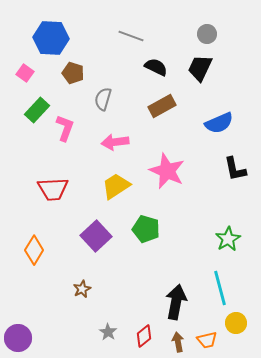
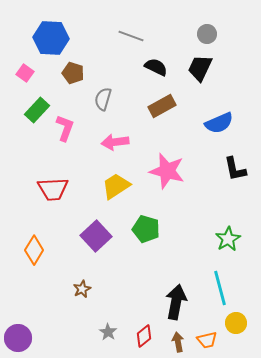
pink star: rotated 9 degrees counterclockwise
